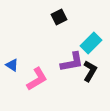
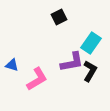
cyan rectangle: rotated 10 degrees counterclockwise
blue triangle: rotated 16 degrees counterclockwise
